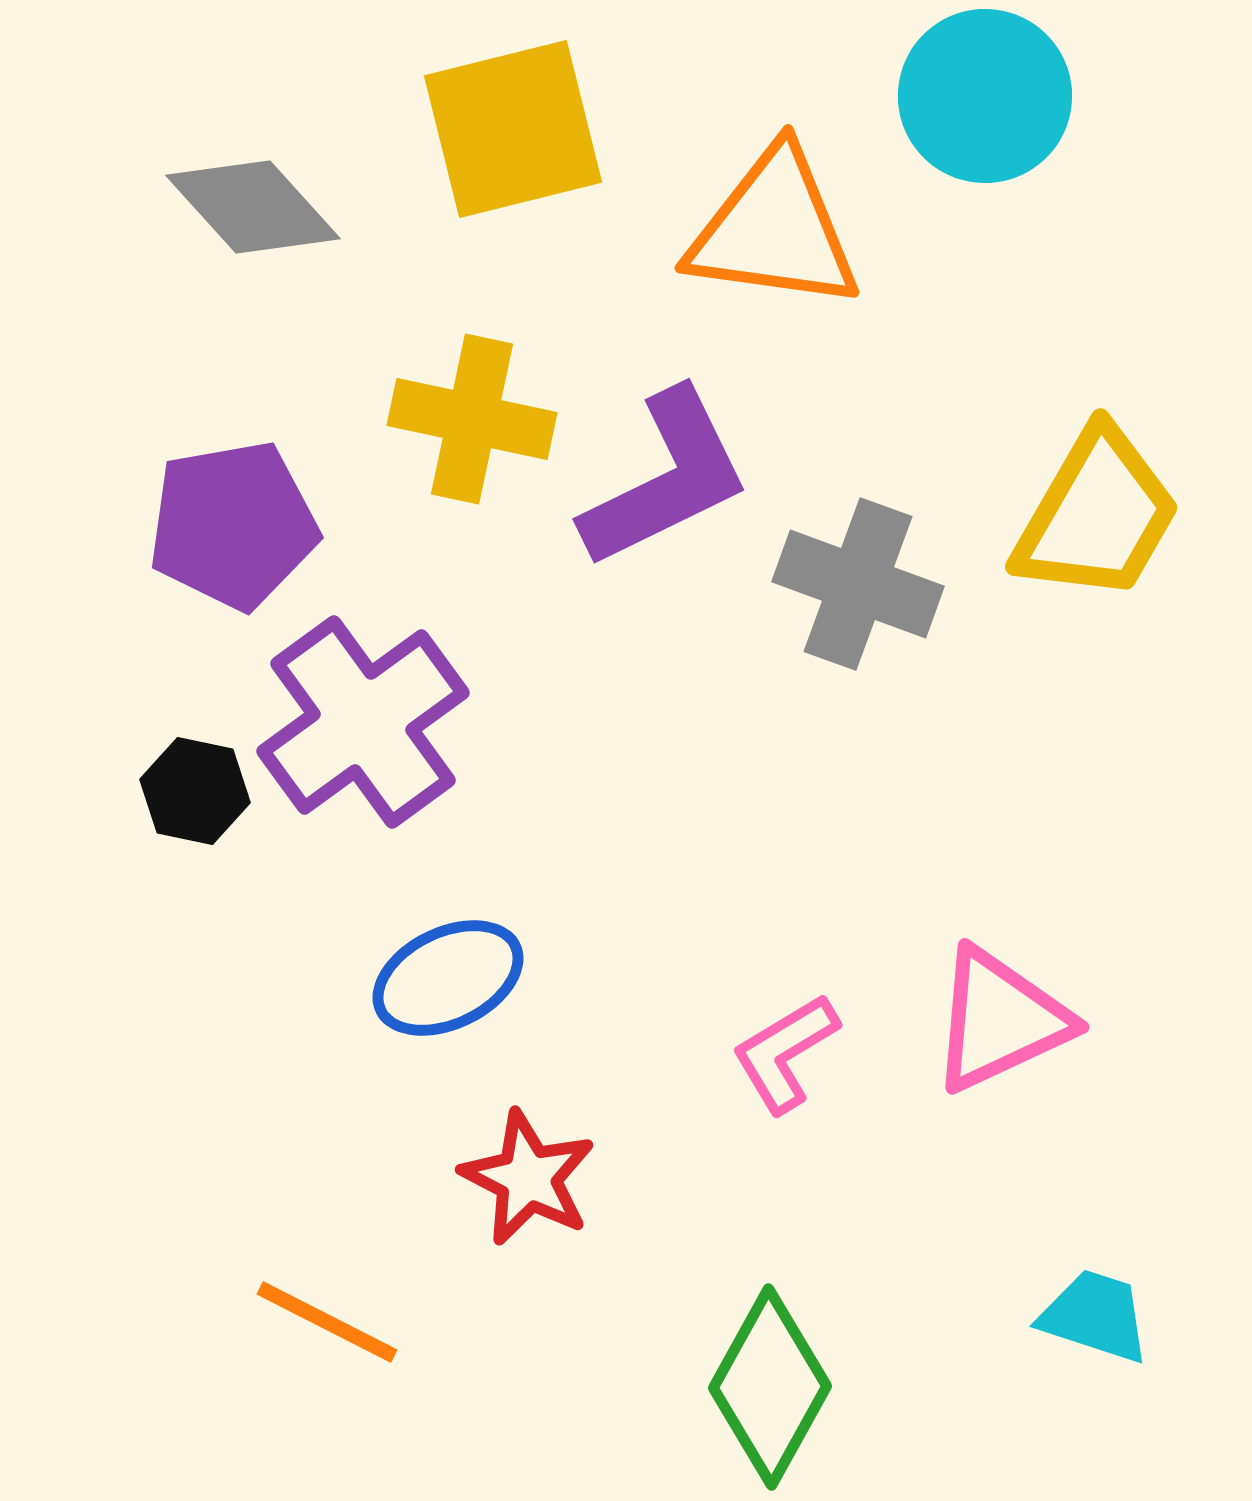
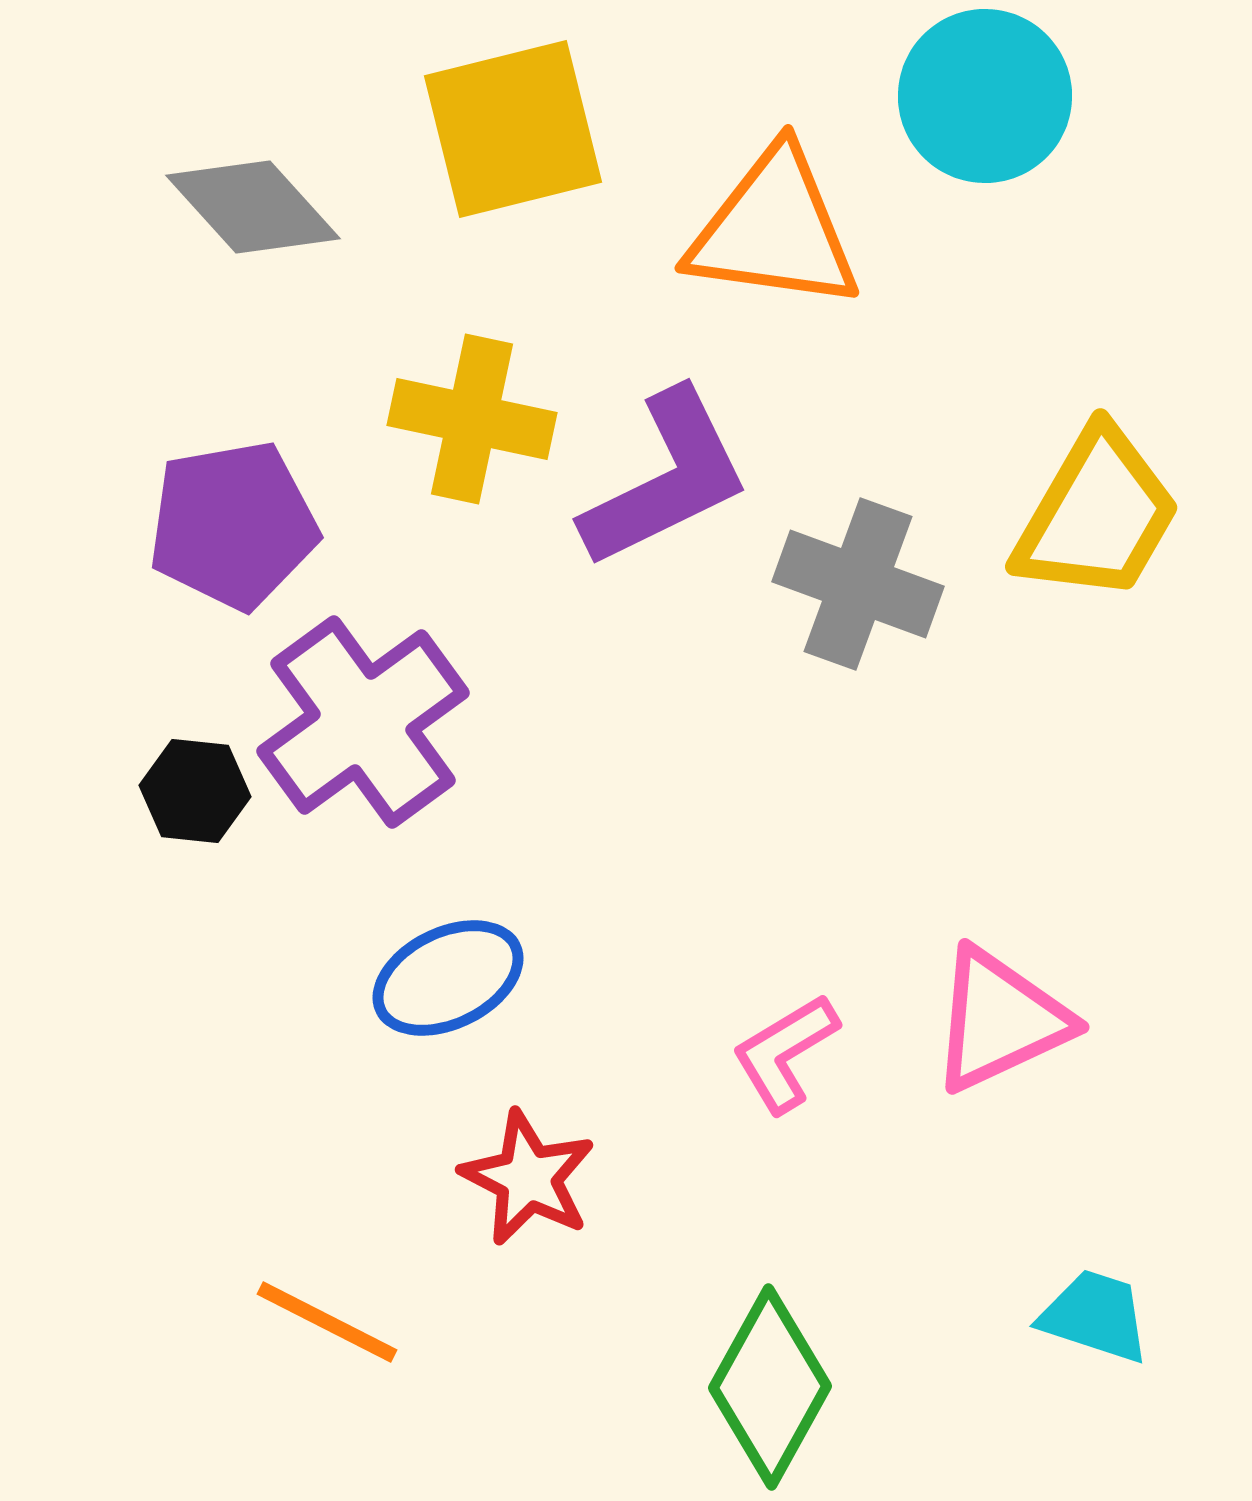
black hexagon: rotated 6 degrees counterclockwise
